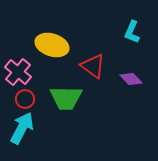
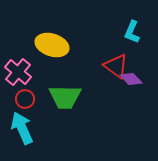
red triangle: moved 23 px right
green trapezoid: moved 1 px left, 1 px up
cyan arrow: rotated 52 degrees counterclockwise
